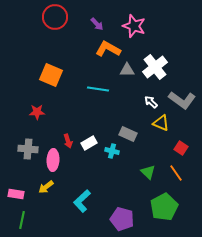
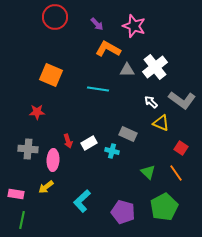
purple pentagon: moved 1 px right, 7 px up
